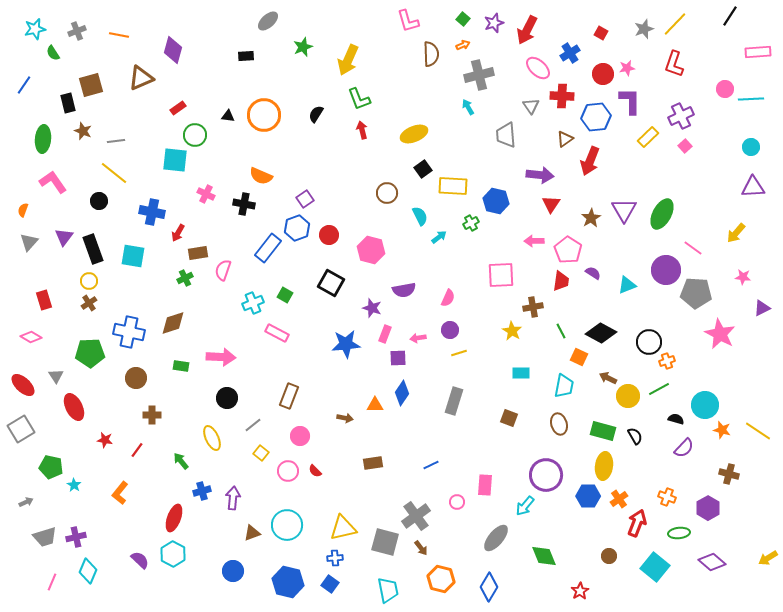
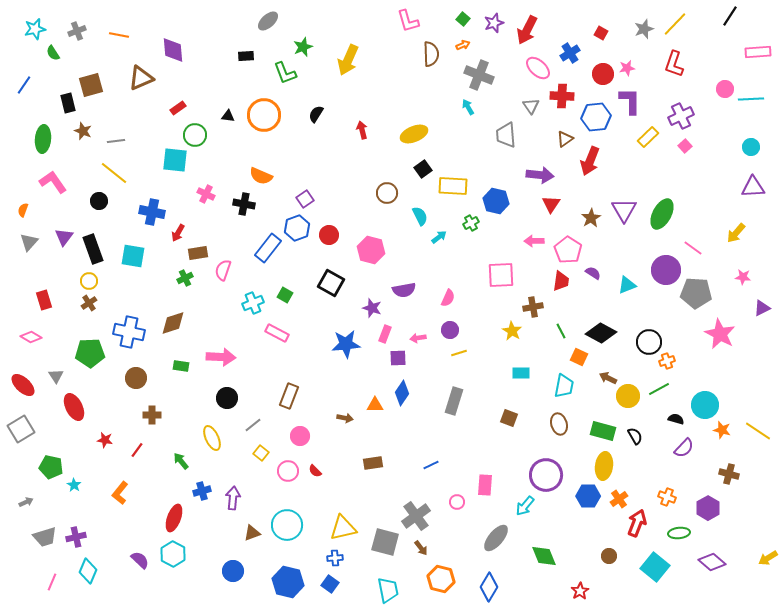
purple diamond at (173, 50): rotated 20 degrees counterclockwise
gray cross at (479, 75): rotated 36 degrees clockwise
green L-shape at (359, 99): moved 74 px left, 26 px up
